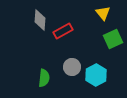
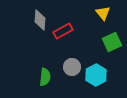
green square: moved 1 px left, 3 px down
green semicircle: moved 1 px right, 1 px up
